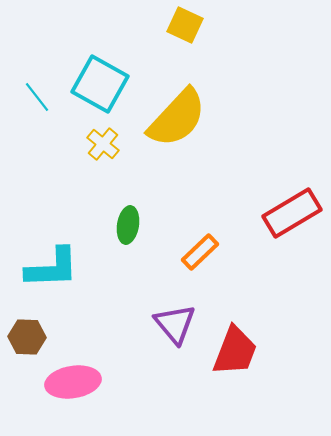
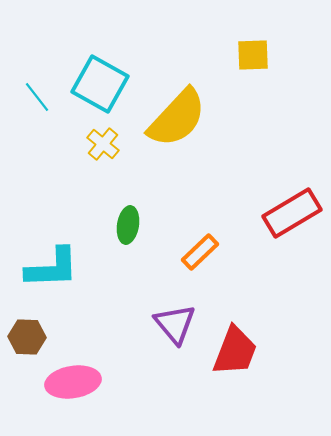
yellow square: moved 68 px right, 30 px down; rotated 27 degrees counterclockwise
